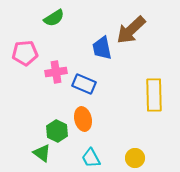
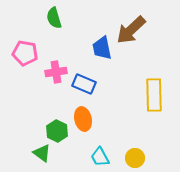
green semicircle: rotated 105 degrees clockwise
pink pentagon: rotated 15 degrees clockwise
cyan trapezoid: moved 9 px right, 1 px up
